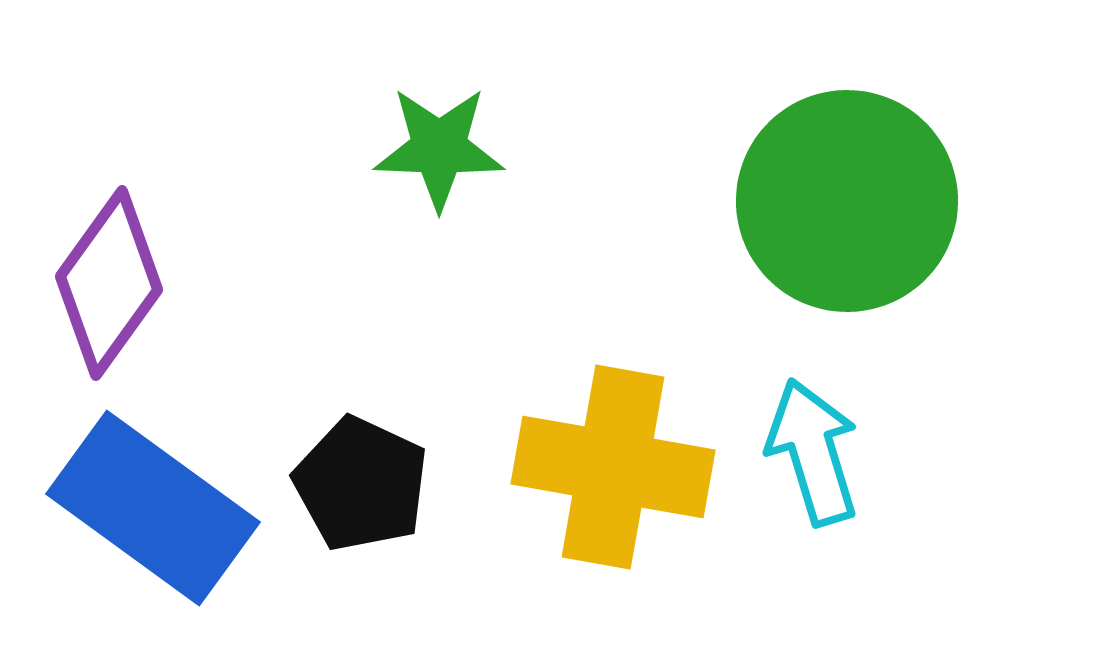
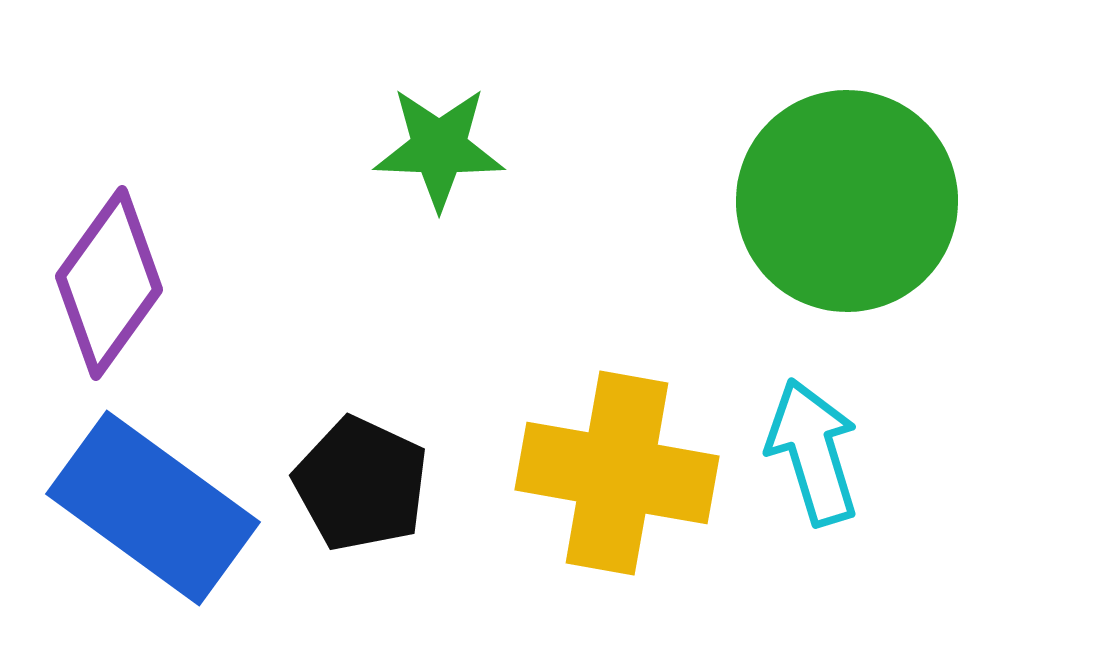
yellow cross: moved 4 px right, 6 px down
